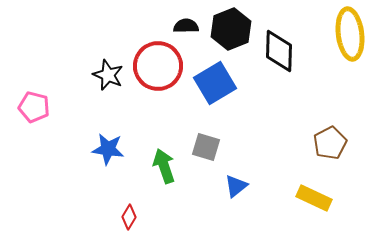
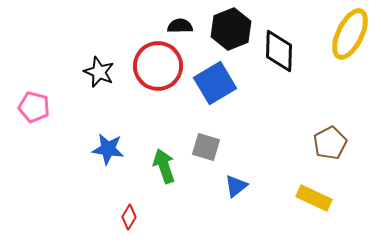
black semicircle: moved 6 px left
yellow ellipse: rotated 33 degrees clockwise
black star: moved 9 px left, 3 px up
